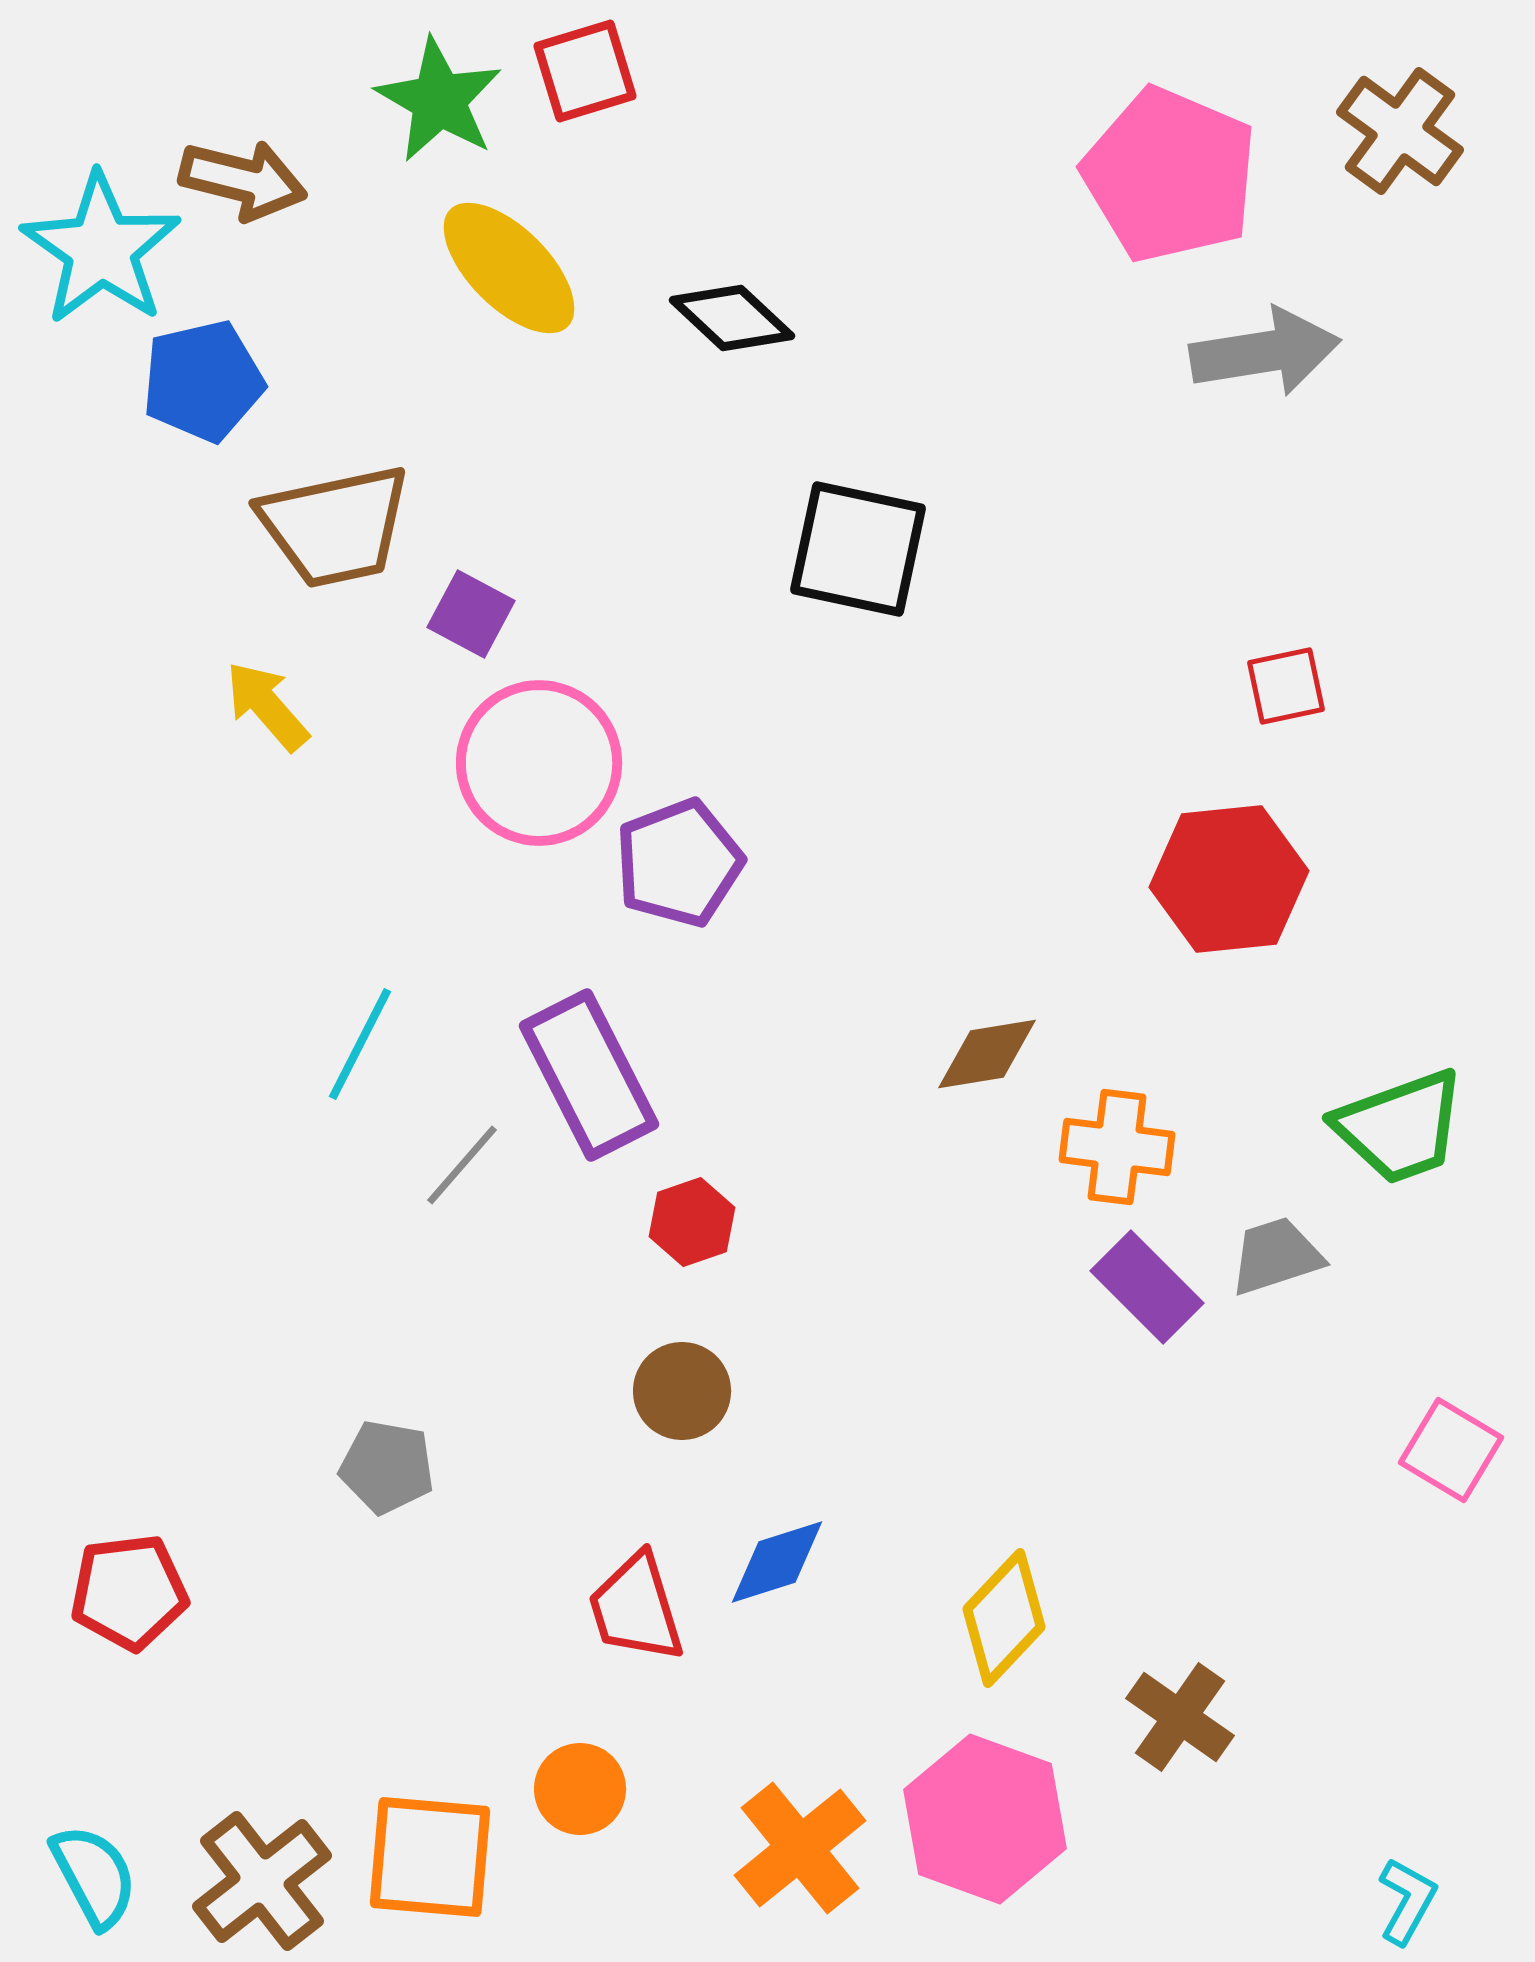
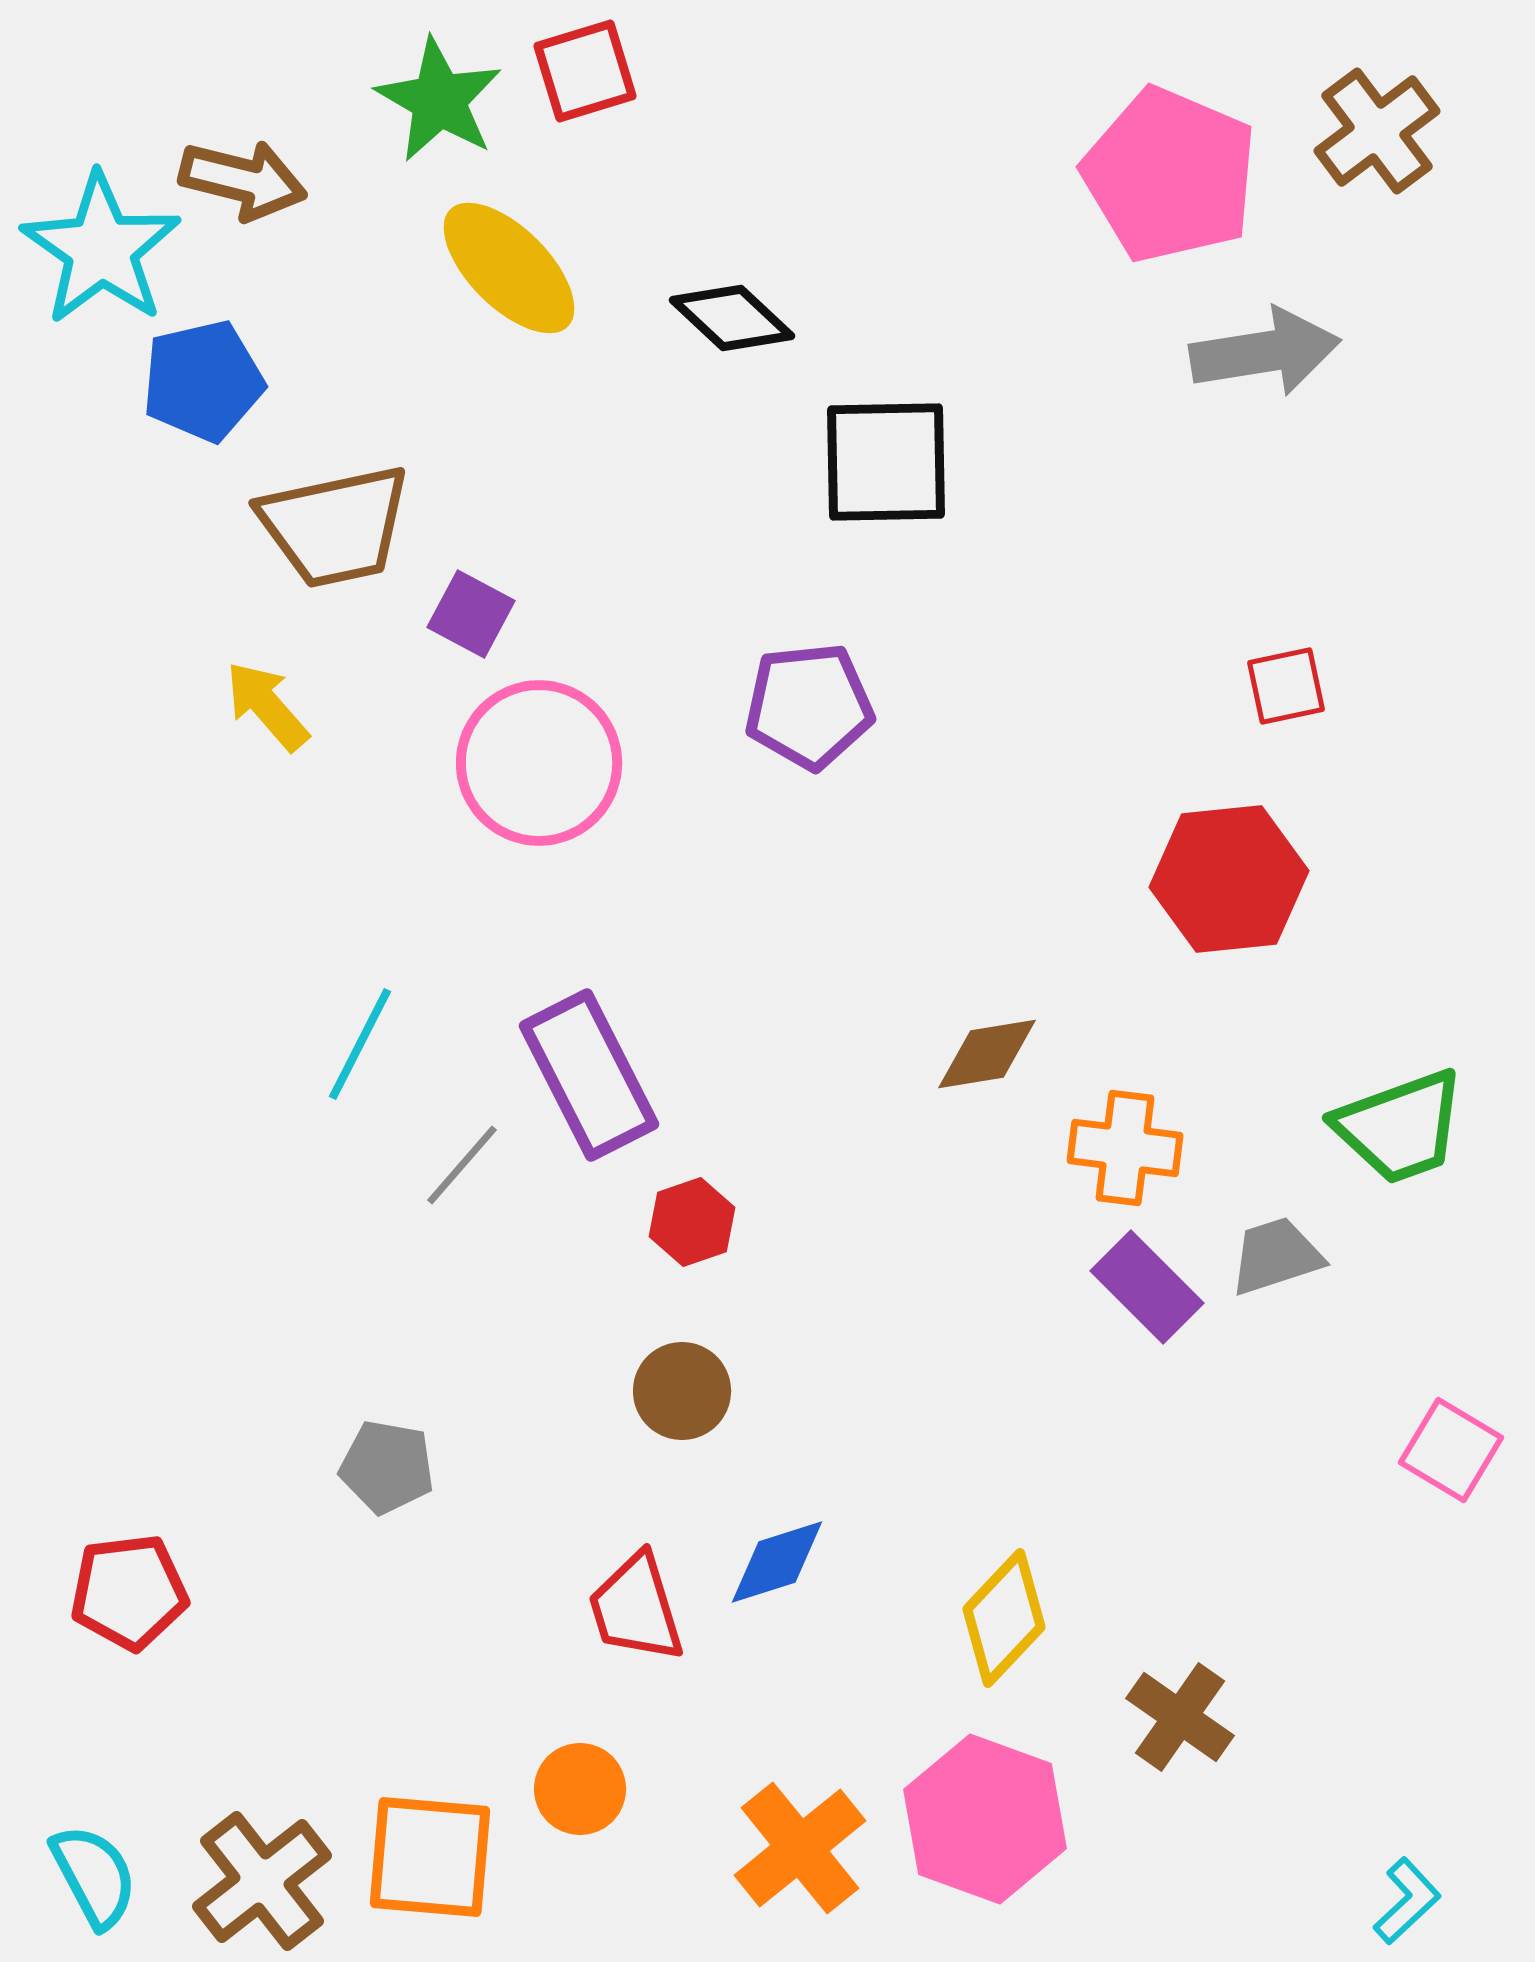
brown cross at (1400, 131): moved 23 px left; rotated 17 degrees clockwise
black square at (858, 549): moved 28 px right, 87 px up; rotated 13 degrees counterclockwise
purple pentagon at (679, 863): moved 130 px right, 157 px up; rotated 15 degrees clockwise
orange cross at (1117, 1147): moved 8 px right, 1 px down
cyan L-shape at (1407, 1901): rotated 18 degrees clockwise
